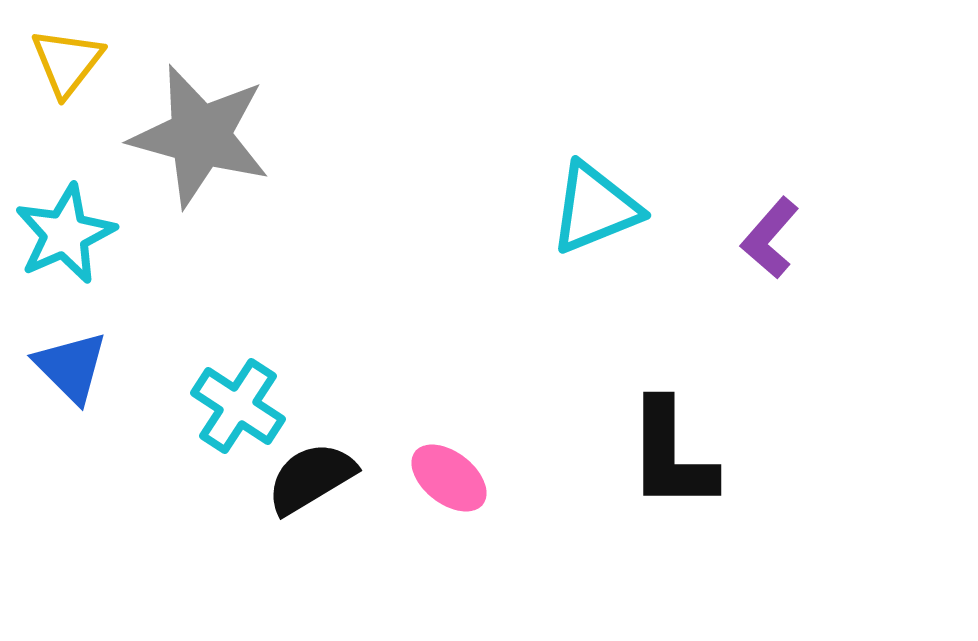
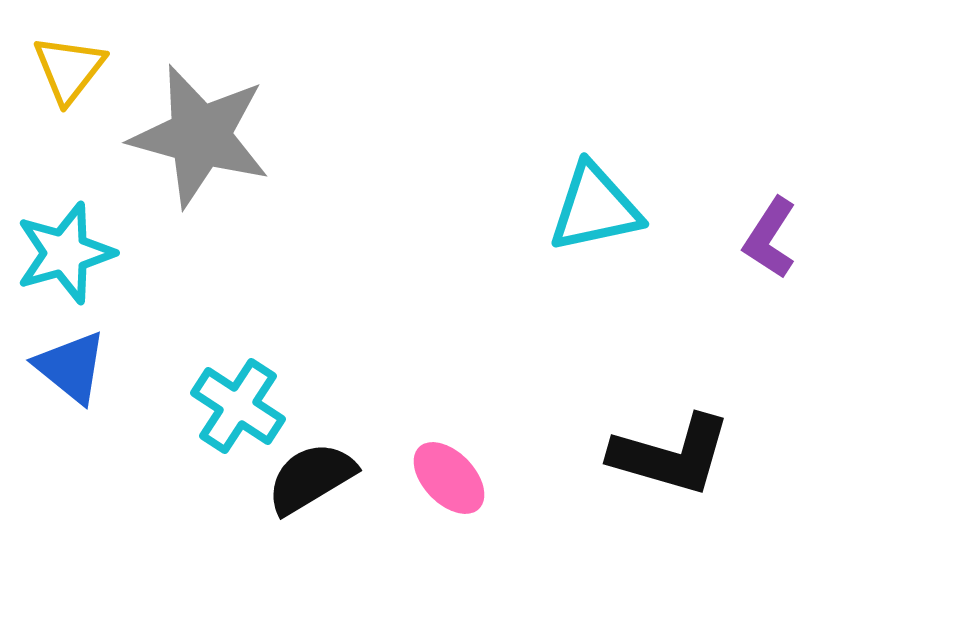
yellow triangle: moved 2 px right, 7 px down
cyan triangle: rotated 10 degrees clockwise
cyan star: moved 19 px down; rotated 8 degrees clockwise
purple L-shape: rotated 8 degrees counterclockwise
blue triangle: rotated 6 degrees counterclockwise
black L-shape: rotated 74 degrees counterclockwise
pink ellipse: rotated 8 degrees clockwise
